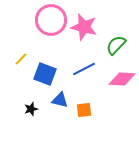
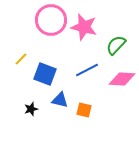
blue line: moved 3 px right, 1 px down
orange square: rotated 21 degrees clockwise
